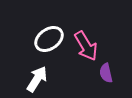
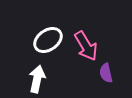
white ellipse: moved 1 px left, 1 px down
white arrow: rotated 20 degrees counterclockwise
